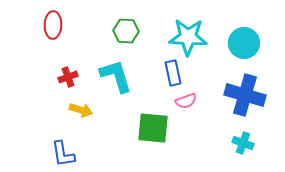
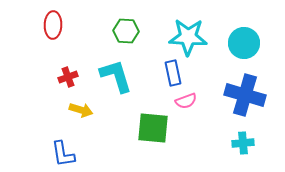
cyan cross: rotated 25 degrees counterclockwise
